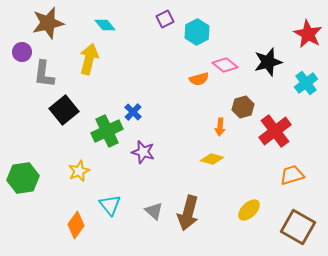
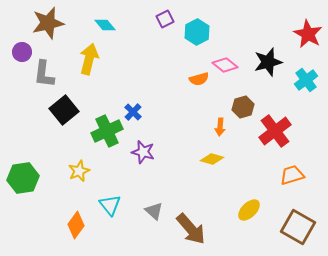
cyan cross: moved 3 px up
brown arrow: moved 3 px right, 16 px down; rotated 56 degrees counterclockwise
